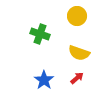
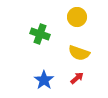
yellow circle: moved 1 px down
